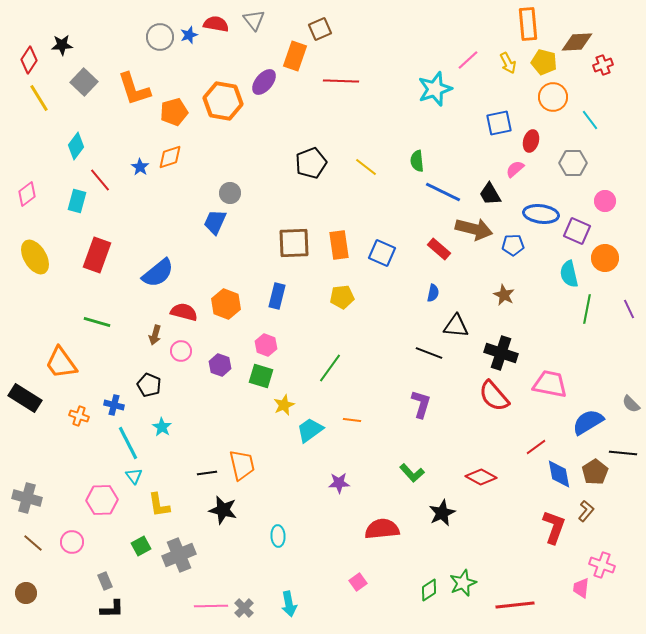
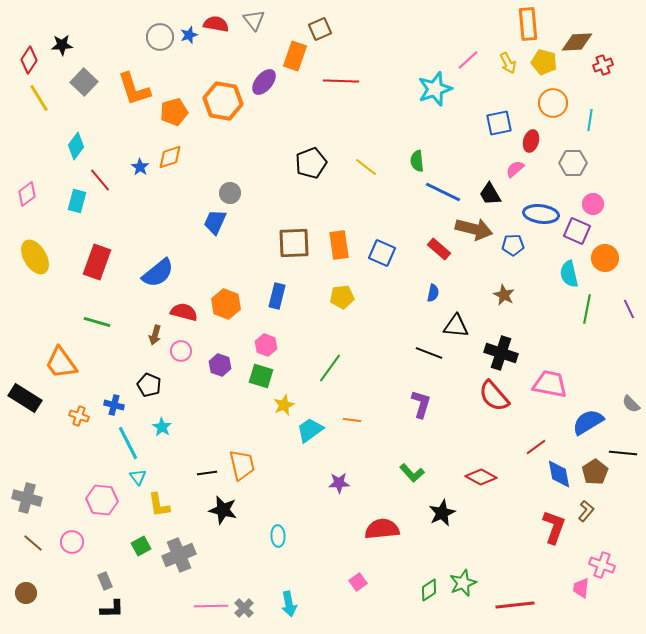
orange circle at (553, 97): moved 6 px down
cyan line at (590, 120): rotated 45 degrees clockwise
pink circle at (605, 201): moved 12 px left, 3 px down
red rectangle at (97, 255): moved 7 px down
cyan triangle at (134, 476): moved 4 px right, 1 px down
pink hexagon at (102, 500): rotated 8 degrees clockwise
